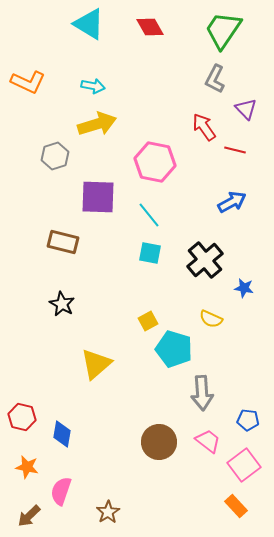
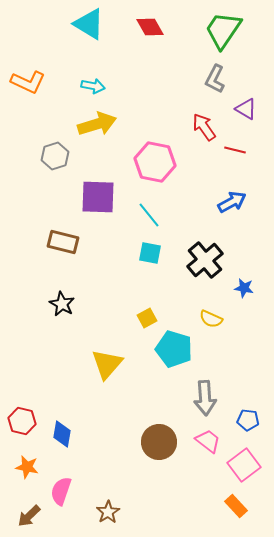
purple triangle: rotated 15 degrees counterclockwise
yellow square: moved 1 px left, 3 px up
yellow triangle: moved 11 px right; rotated 8 degrees counterclockwise
gray arrow: moved 3 px right, 5 px down
red hexagon: moved 4 px down
